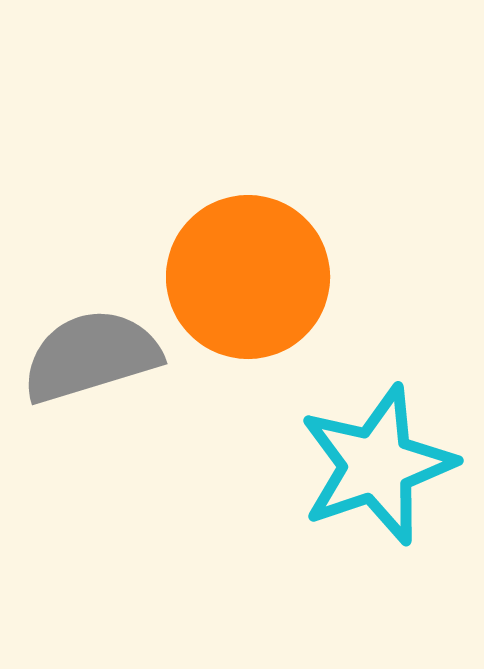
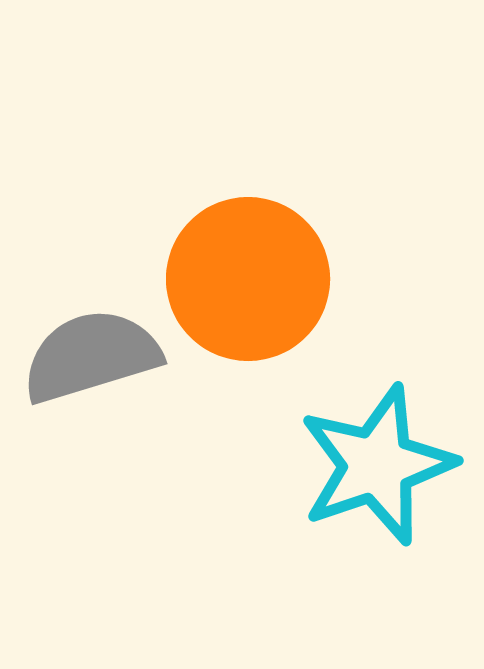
orange circle: moved 2 px down
